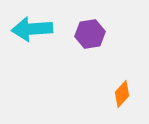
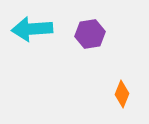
orange diamond: rotated 20 degrees counterclockwise
